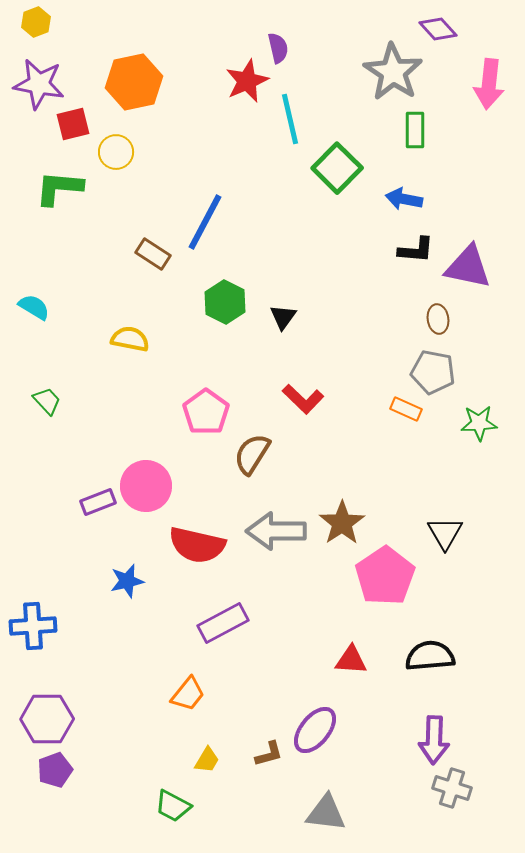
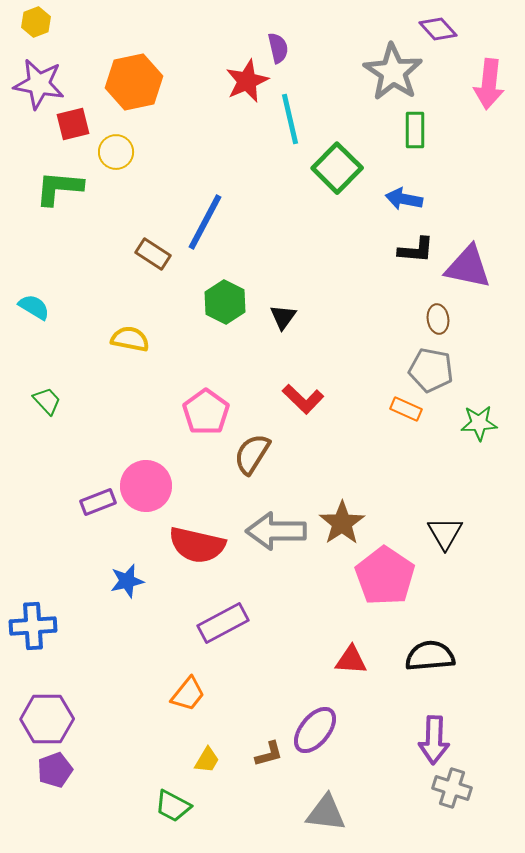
gray pentagon at (433, 372): moved 2 px left, 2 px up
pink pentagon at (385, 576): rotated 4 degrees counterclockwise
